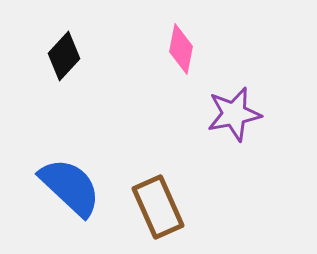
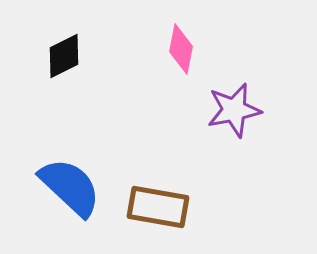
black diamond: rotated 21 degrees clockwise
purple star: moved 4 px up
brown rectangle: rotated 56 degrees counterclockwise
